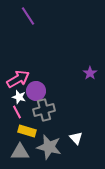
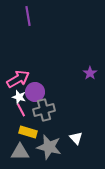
purple line: rotated 24 degrees clockwise
purple circle: moved 1 px left, 1 px down
pink line: moved 4 px right, 2 px up
yellow rectangle: moved 1 px right, 1 px down
